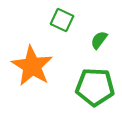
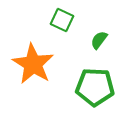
orange star: moved 1 px right, 2 px up
